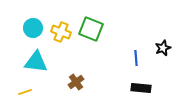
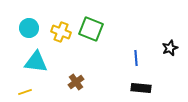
cyan circle: moved 4 px left
black star: moved 7 px right
